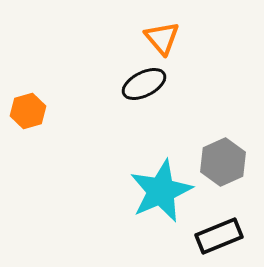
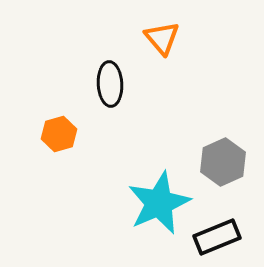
black ellipse: moved 34 px left; rotated 66 degrees counterclockwise
orange hexagon: moved 31 px right, 23 px down
cyan star: moved 2 px left, 12 px down
black rectangle: moved 2 px left, 1 px down
